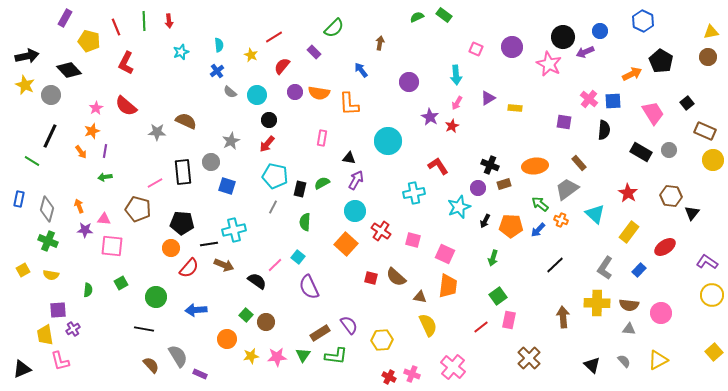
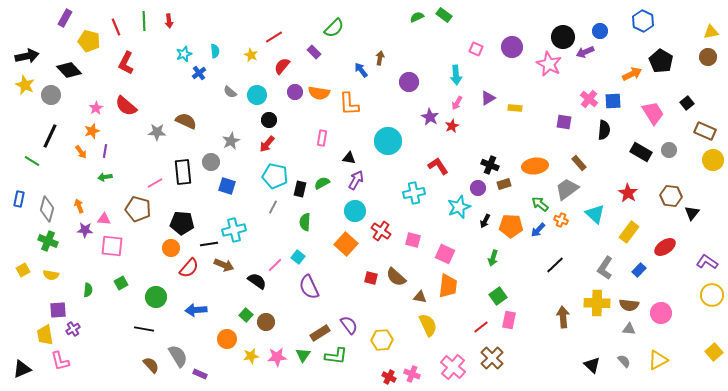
brown arrow at (380, 43): moved 15 px down
cyan semicircle at (219, 45): moved 4 px left, 6 px down
cyan star at (181, 52): moved 3 px right, 2 px down
blue cross at (217, 71): moved 18 px left, 2 px down
brown cross at (529, 358): moved 37 px left
